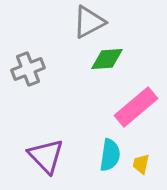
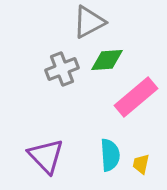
green diamond: moved 1 px down
gray cross: moved 34 px right
pink rectangle: moved 10 px up
cyan semicircle: rotated 12 degrees counterclockwise
